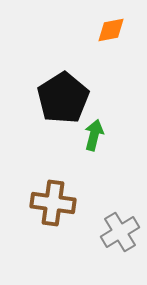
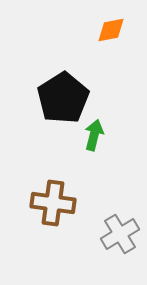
gray cross: moved 2 px down
